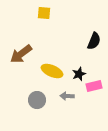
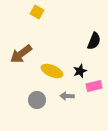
yellow square: moved 7 px left, 1 px up; rotated 24 degrees clockwise
black star: moved 1 px right, 3 px up
